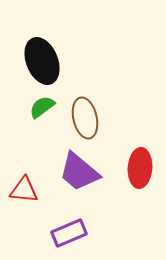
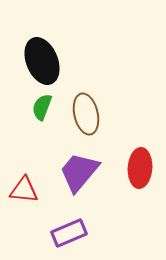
green semicircle: rotated 32 degrees counterclockwise
brown ellipse: moved 1 px right, 4 px up
purple trapezoid: rotated 90 degrees clockwise
